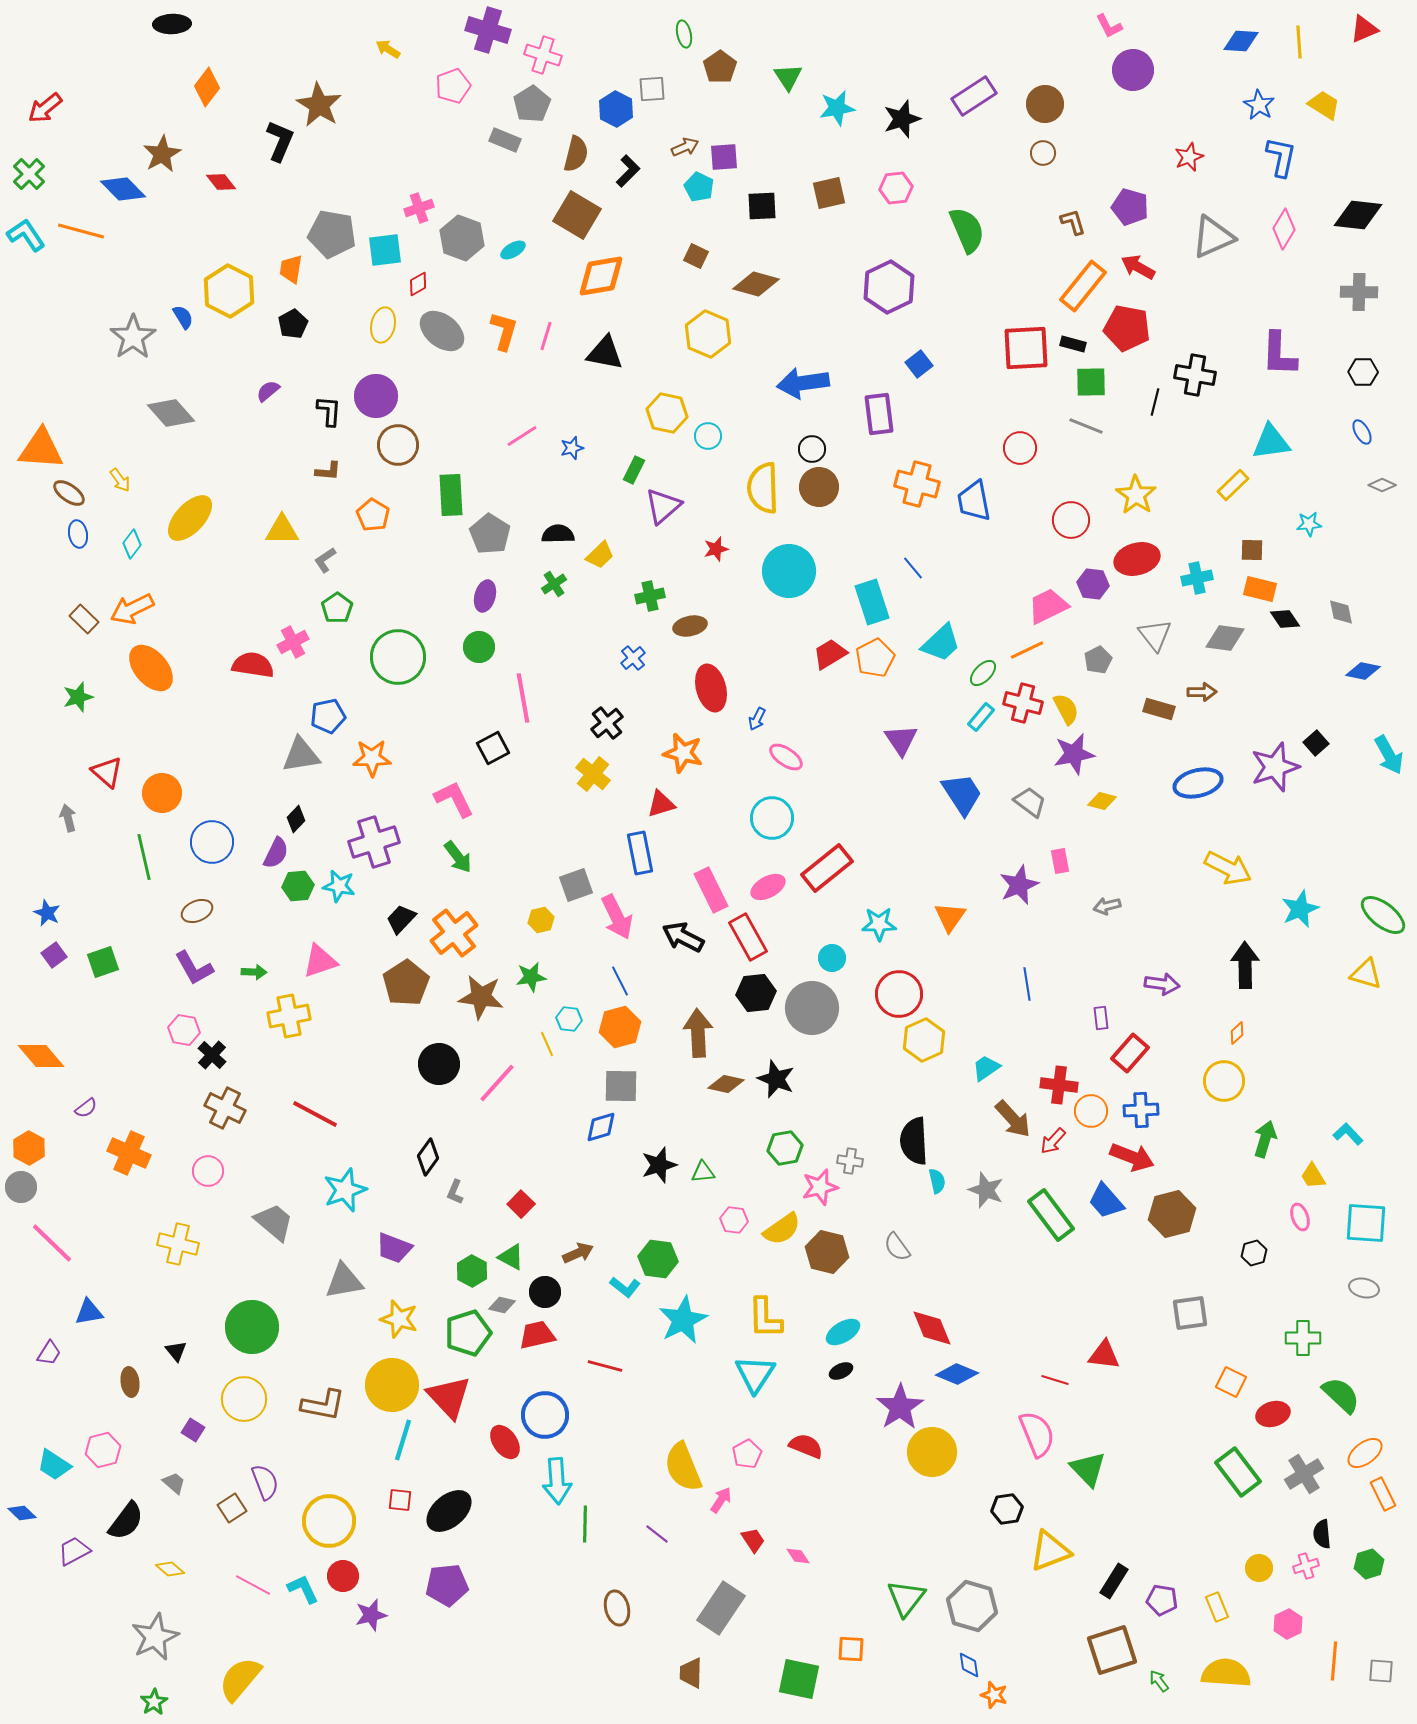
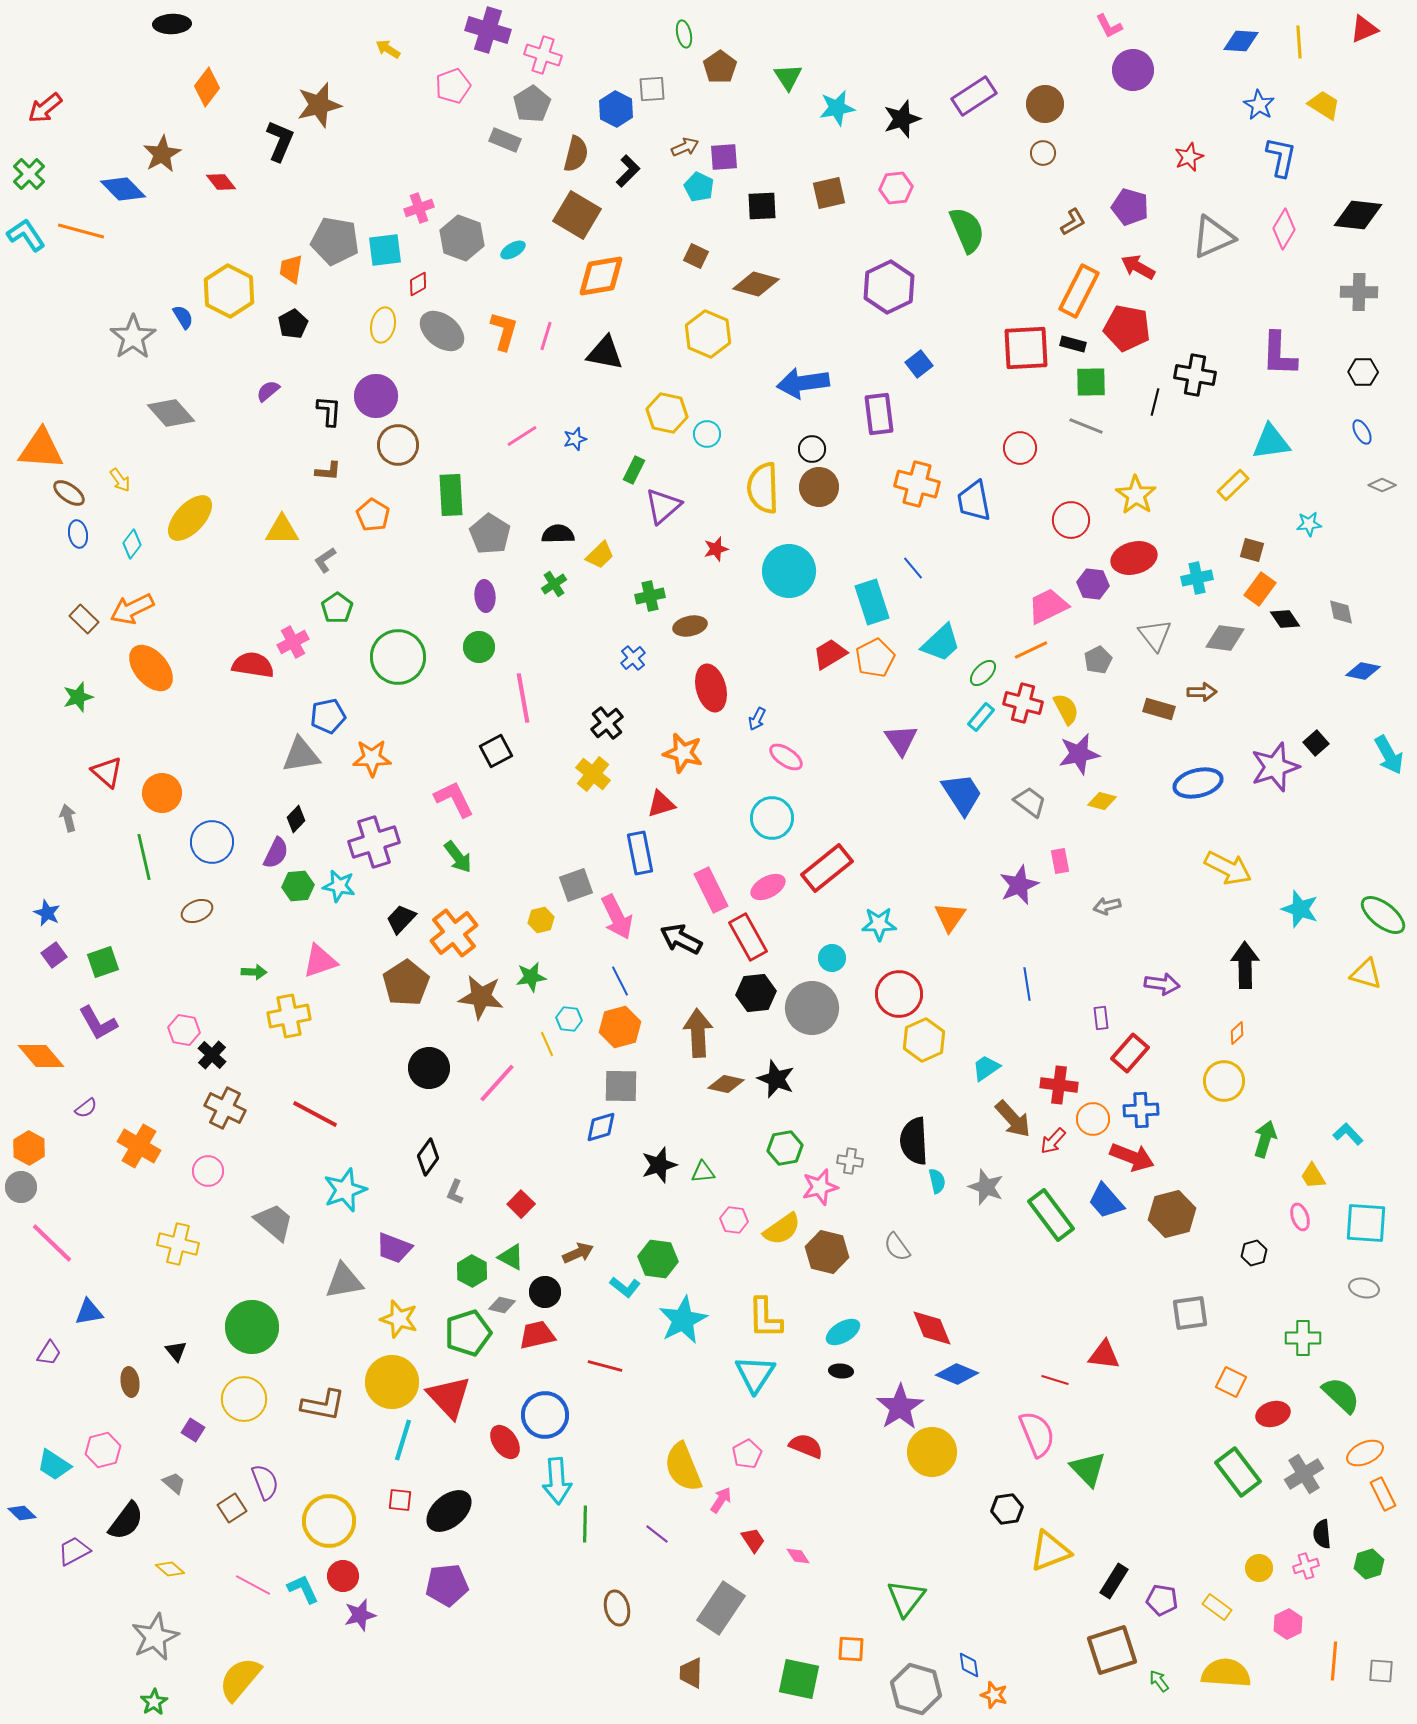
brown star at (319, 105): rotated 27 degrees clockwise
brown L-shape at (1073, 222): rotated 76 degrees clockwise
gray pentagon at (332, 234): moved 3 px right, 7 px down
orange rectangle at (1083, 286): moved 4 px left, 5 px down; rotated 12 degrees counterclockwise
cyan circle at (708, 436): moved 1 px left, 2 px up
blue star at (572, 448): moved 3 px right, 9 px up
brown square at (1252, 550): rotated 15 degrees clockwise
red ellipse at (1137, 559): moved 3 px left, 1 px up
orange rectangle at (1260, 589): rotated 68 degrees counterclockwise
purple ellipse at (485, 596): rotated 20 degrees counterclockwise
orange line at (1027, 650): moved 4 px right
black square at (493, 748): moved 3 px right, 3 px down
purple star at (1074, 754): moved 5 px right
cyan star at (1300, 909): rotated 30 degrees counterclockwise
black arrow at (683, 937): moved 2 px left, 2 px down
purple L-shape at (194, 968): moved 96 px left, 55 px down
black circle at (439, 1064): moved 10 px left, 4 px down
orange circle at (1091, 1111): moved 2 px right, 8 px down
orange cross at (129, 1153): moved 10 px right, 7 px up; rotated 6 degrees clockwise
gray star at (986, 1190): moved 3 px up
black ellipse at (841, 1371): rotated 30 degrees clockwise
yellow circle at (392, 1385): moved 3 px up
orange ellipse at (1365, 1453): rotated 12 degrees clockwise
gray hexagon at (972, 1606): moved 56 px left, 83 px down
yellow rectangle at (1217, 1607): rotated 32 degrees counterclockwise
purple star at (371, 1615): moved 11 px left
